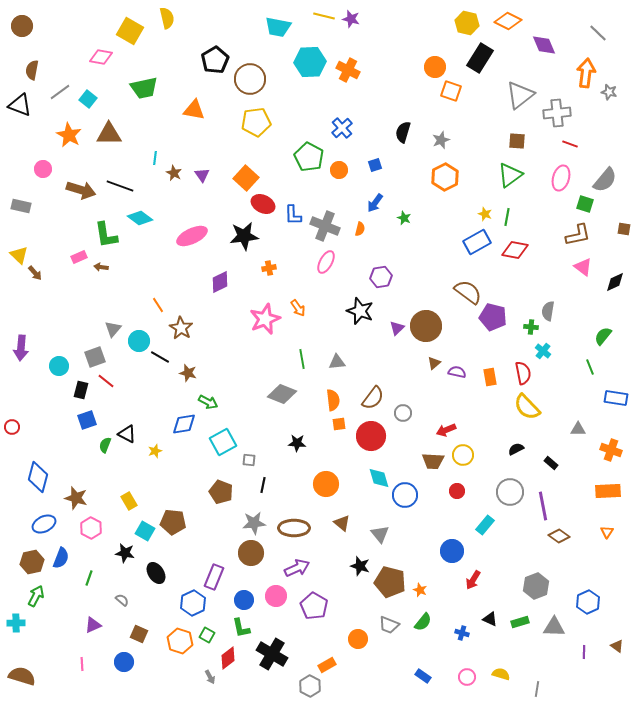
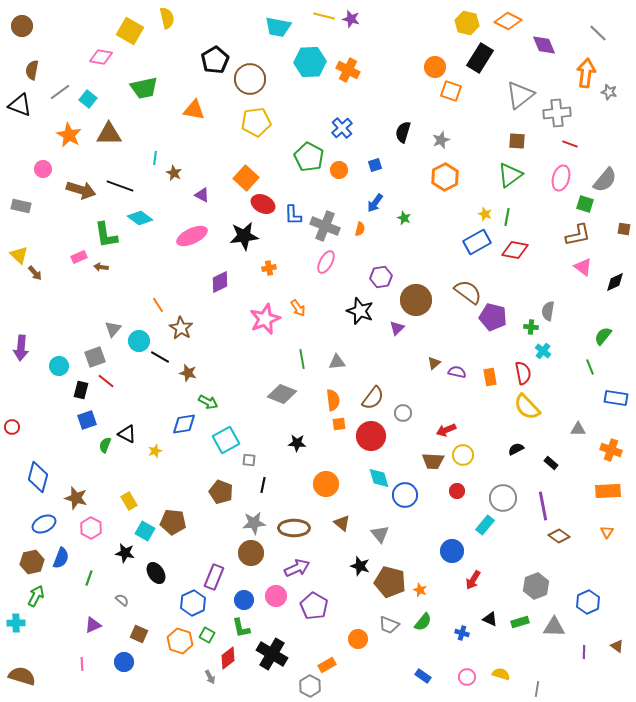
purple triangle at (202, 175): moved 20 px down; rotated 28 degrees counterclockwise
brown circle at (426, 326): moved 10 px left, 26 px up
cyan square at (223, 442): moved 3 px right, 2 px up
gray circle at (510, 492): moved 7 px left, 6 px down
